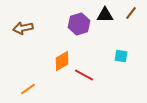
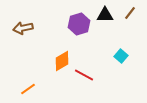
brown line: moved 1 px left
cyan square: rotated 32 degrees clockwise
